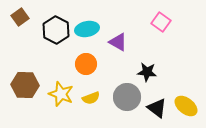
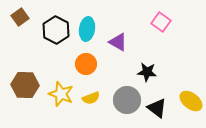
cyan ellipse: rotated 70 degrees counterclockwise
gray circle: moved 3 px down
yellow ellipse: moved 5 px right, 5 px up
